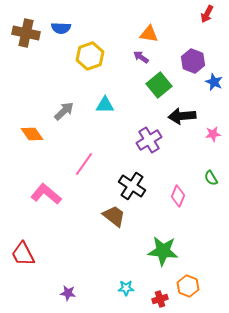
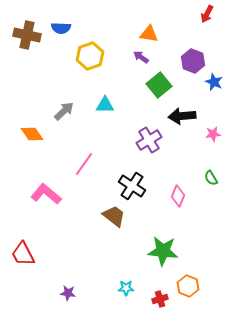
brown cross: moved 1 px right, 2 px down
